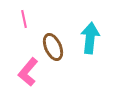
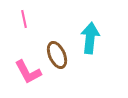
brown ellipse: moved 4 px right, 8 px down
pink L-shape: rotated 68 degrees counterclockwise
